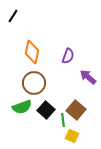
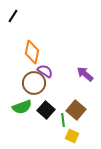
purple semicircle: moved 23 px left, 15 px down; rotated 77 degrees counterclockwise
purple arrow: moved 3 px left, 3 px up
